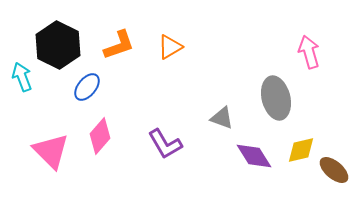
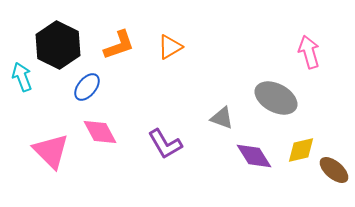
gray ellipse: rotated 48 degrees counterclockwise
pink diamond: moved 4 px up; rotated 69 degrees counterclockwise
